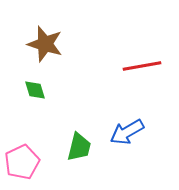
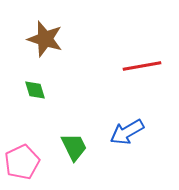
brown star: moved 5 px up
green trapezoid: moved 5 px left; rotated 40 degrees counterclockwise
